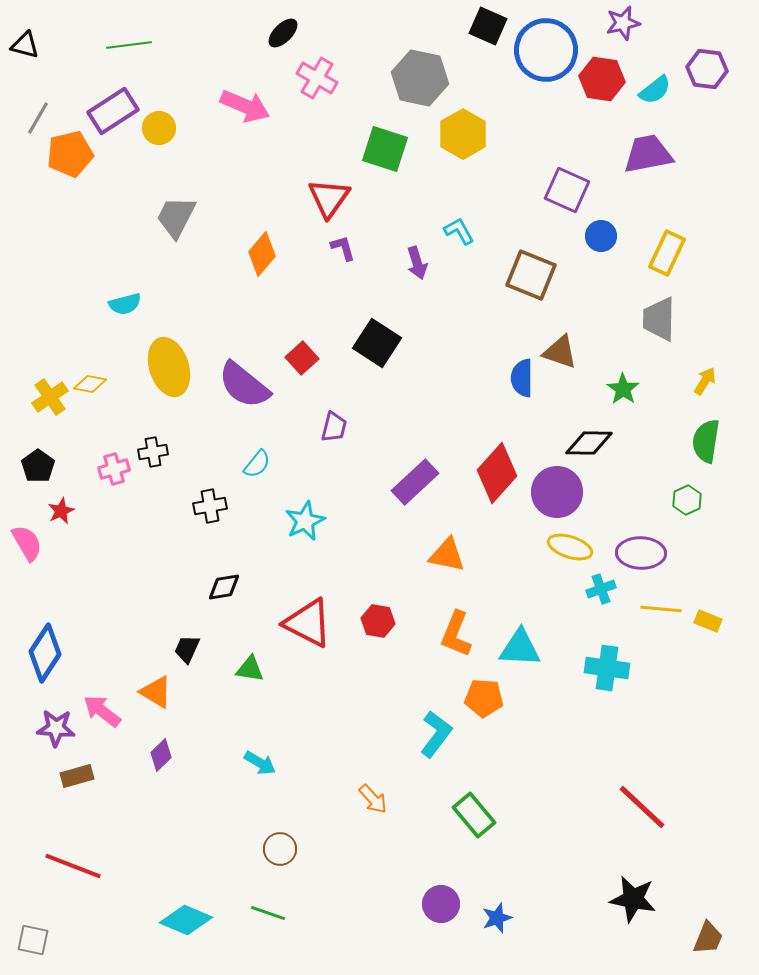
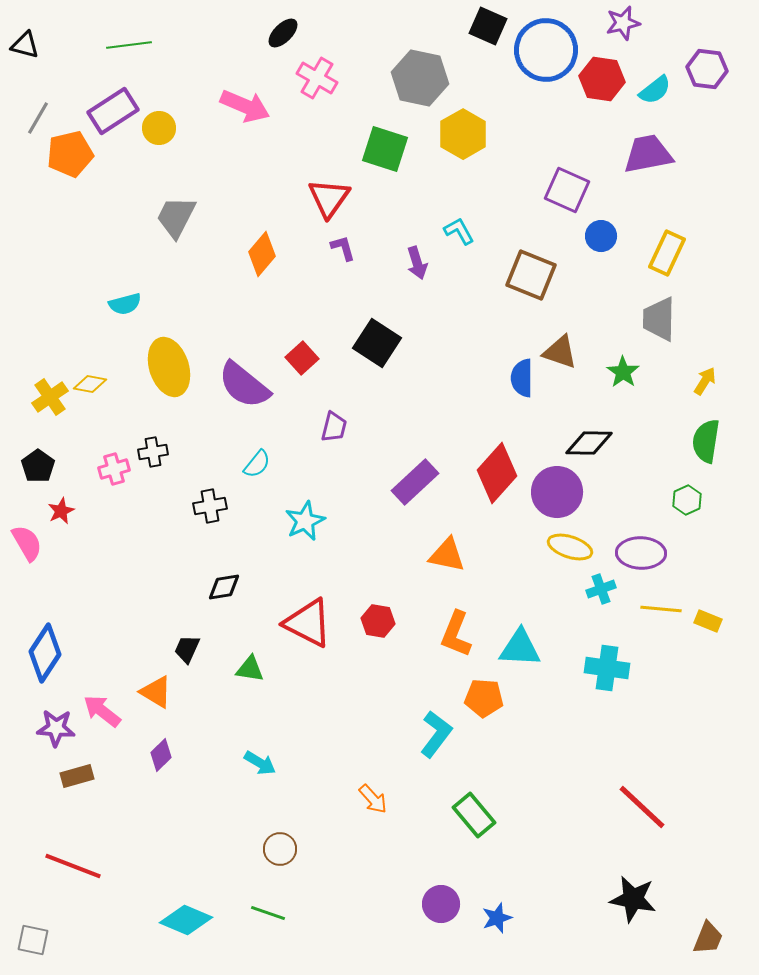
green star at (623, 389): moved 17 px up
